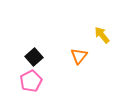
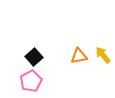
yellow arrow: moved 1 px right, 20 px down
orange triangle: rotated 42 degrees clockwise
